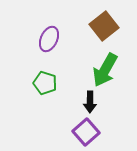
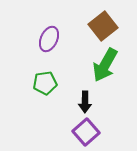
brown square: moved 1 px left
green arrow: moved 5 px up
green pentagon: rotated 25 degrees counterclockwise
black arrow: moved 5 px left
